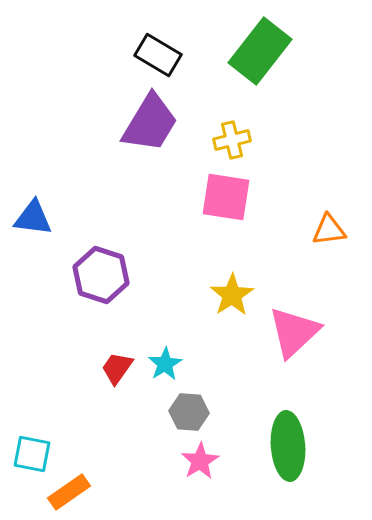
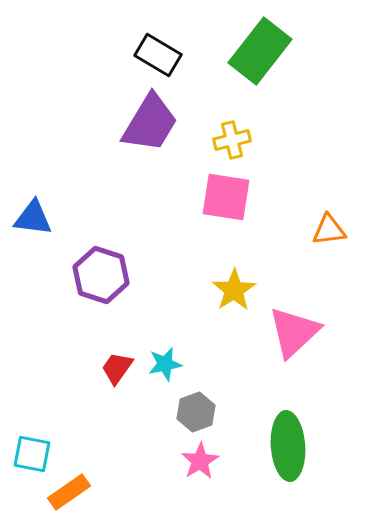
yellow star: moved 2 px right, 5 px up
cyan star: rotated 20 degrees clockwise
gray hexagon: moved 7 px right; rotated 24 degrees counterclockwise
